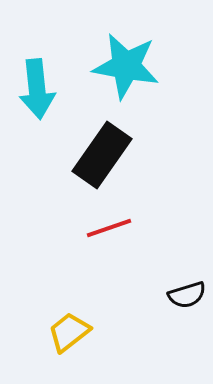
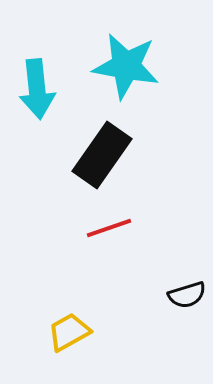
yellow trapezoid: rotated 9 degrees clockwise
